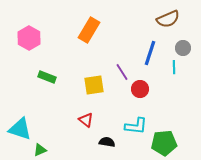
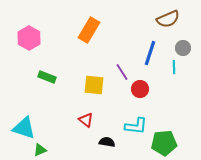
yellow square: rotated 15 degrees clockwise
cyan triangle: moved 4 px right, 1 px up
